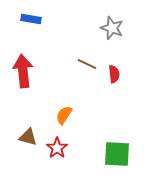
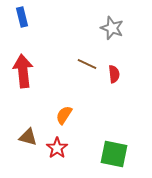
blue rectangle: moved 9 px left, 2 px up; rotated 66 degrees clockwise
green square: moved 3 px left; rotated 8 degrees clockwise
